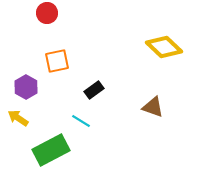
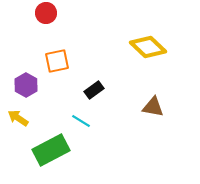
red circle: moved 1 px left
yellow diamond: moved 16 px left
purple hexagon: moved 2 px up
brown triangle: rotated 10 degrees counterclockwise
